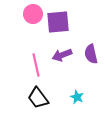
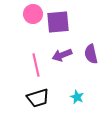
black trapezoid: rotated 70 degrees counterclockwise
